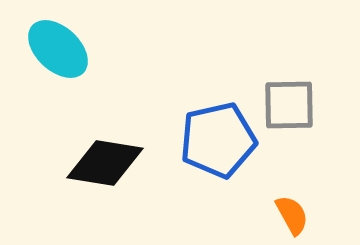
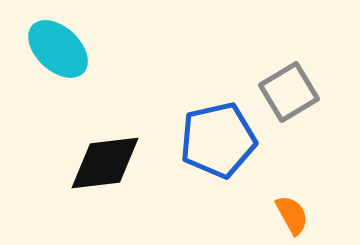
gray square: moved 13 px up; rotated 30 degrees counterclockwise
black diamond: rotated 16 degrees counterclockwise
